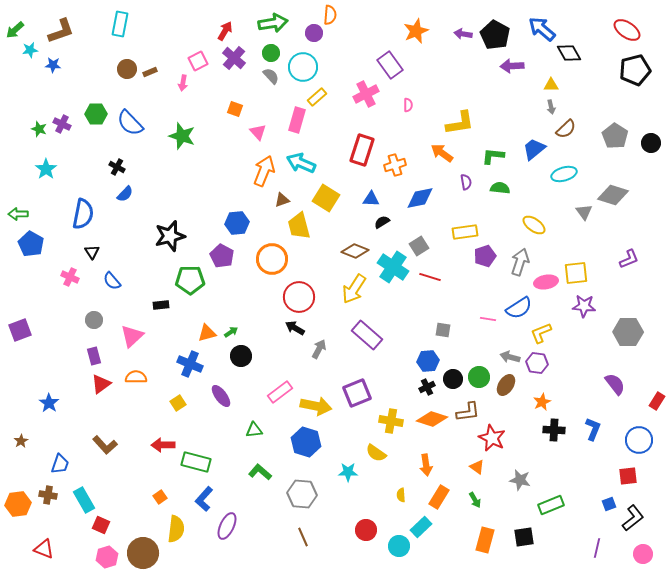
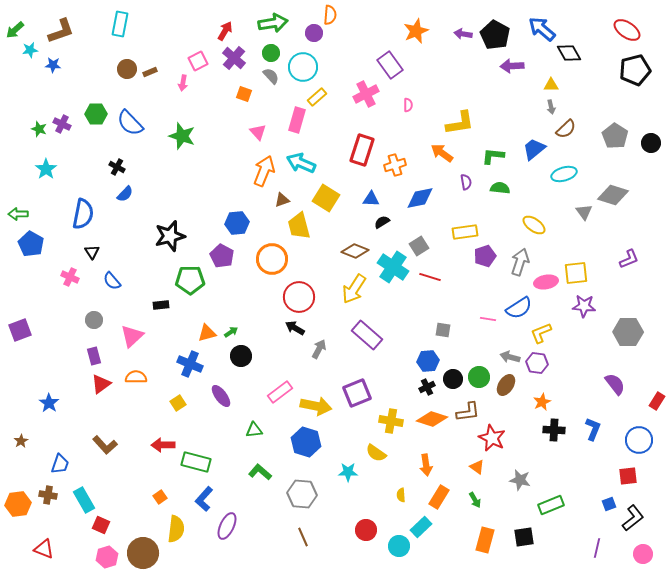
orange square at (235, 109): moved 9 px right, 15 px up
